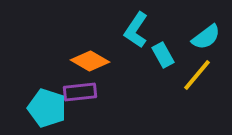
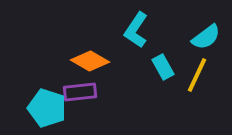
cyan rectangle: moved 12 px down
yellow line: rotated 15 degrees counterclockwise
